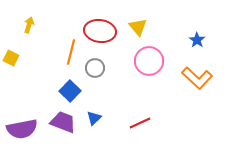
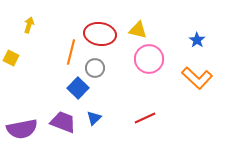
yellow triangle: moved 3 px down; rotated 36 degrees counterclockwise
red ellipse: moved 3 px down
pink circle: moved 2 px up
blue square: moved 8 px right, 3 px up
red line: moved 5 px right, 5 px up
